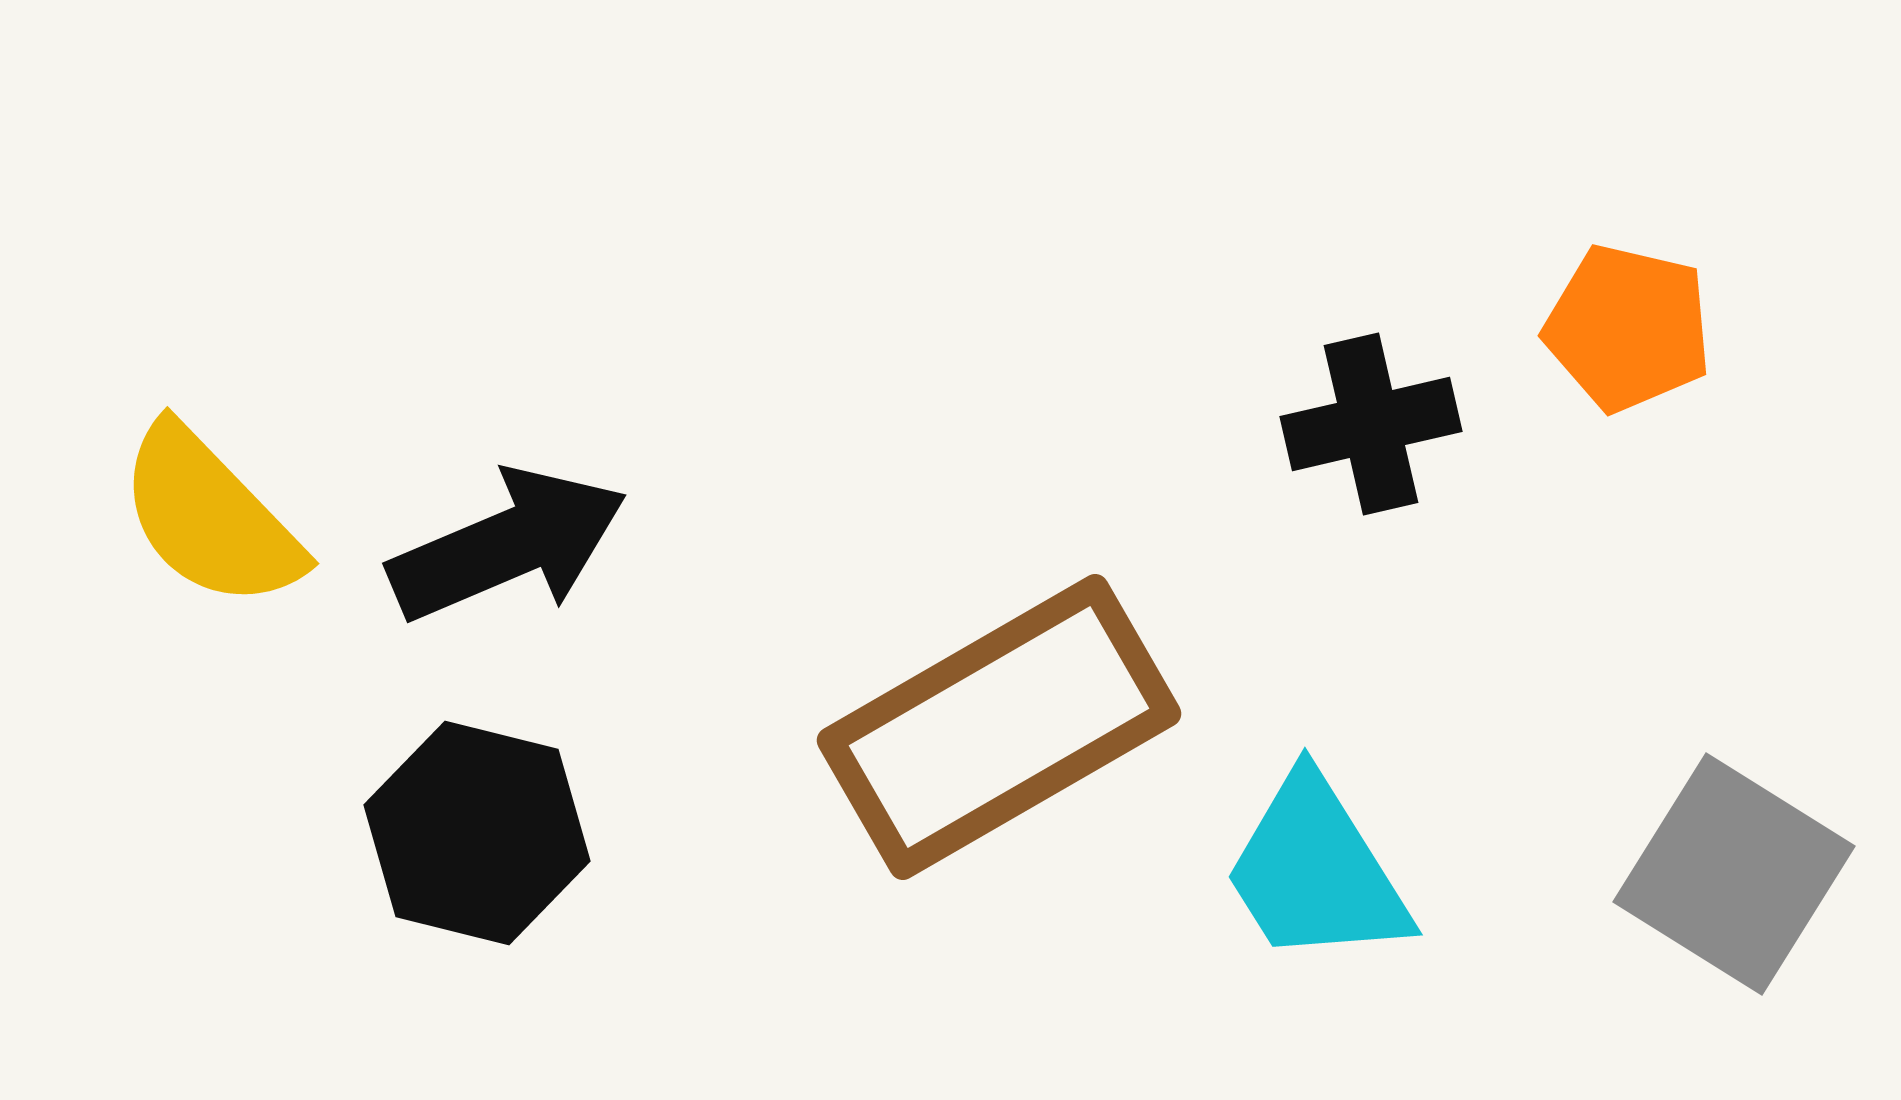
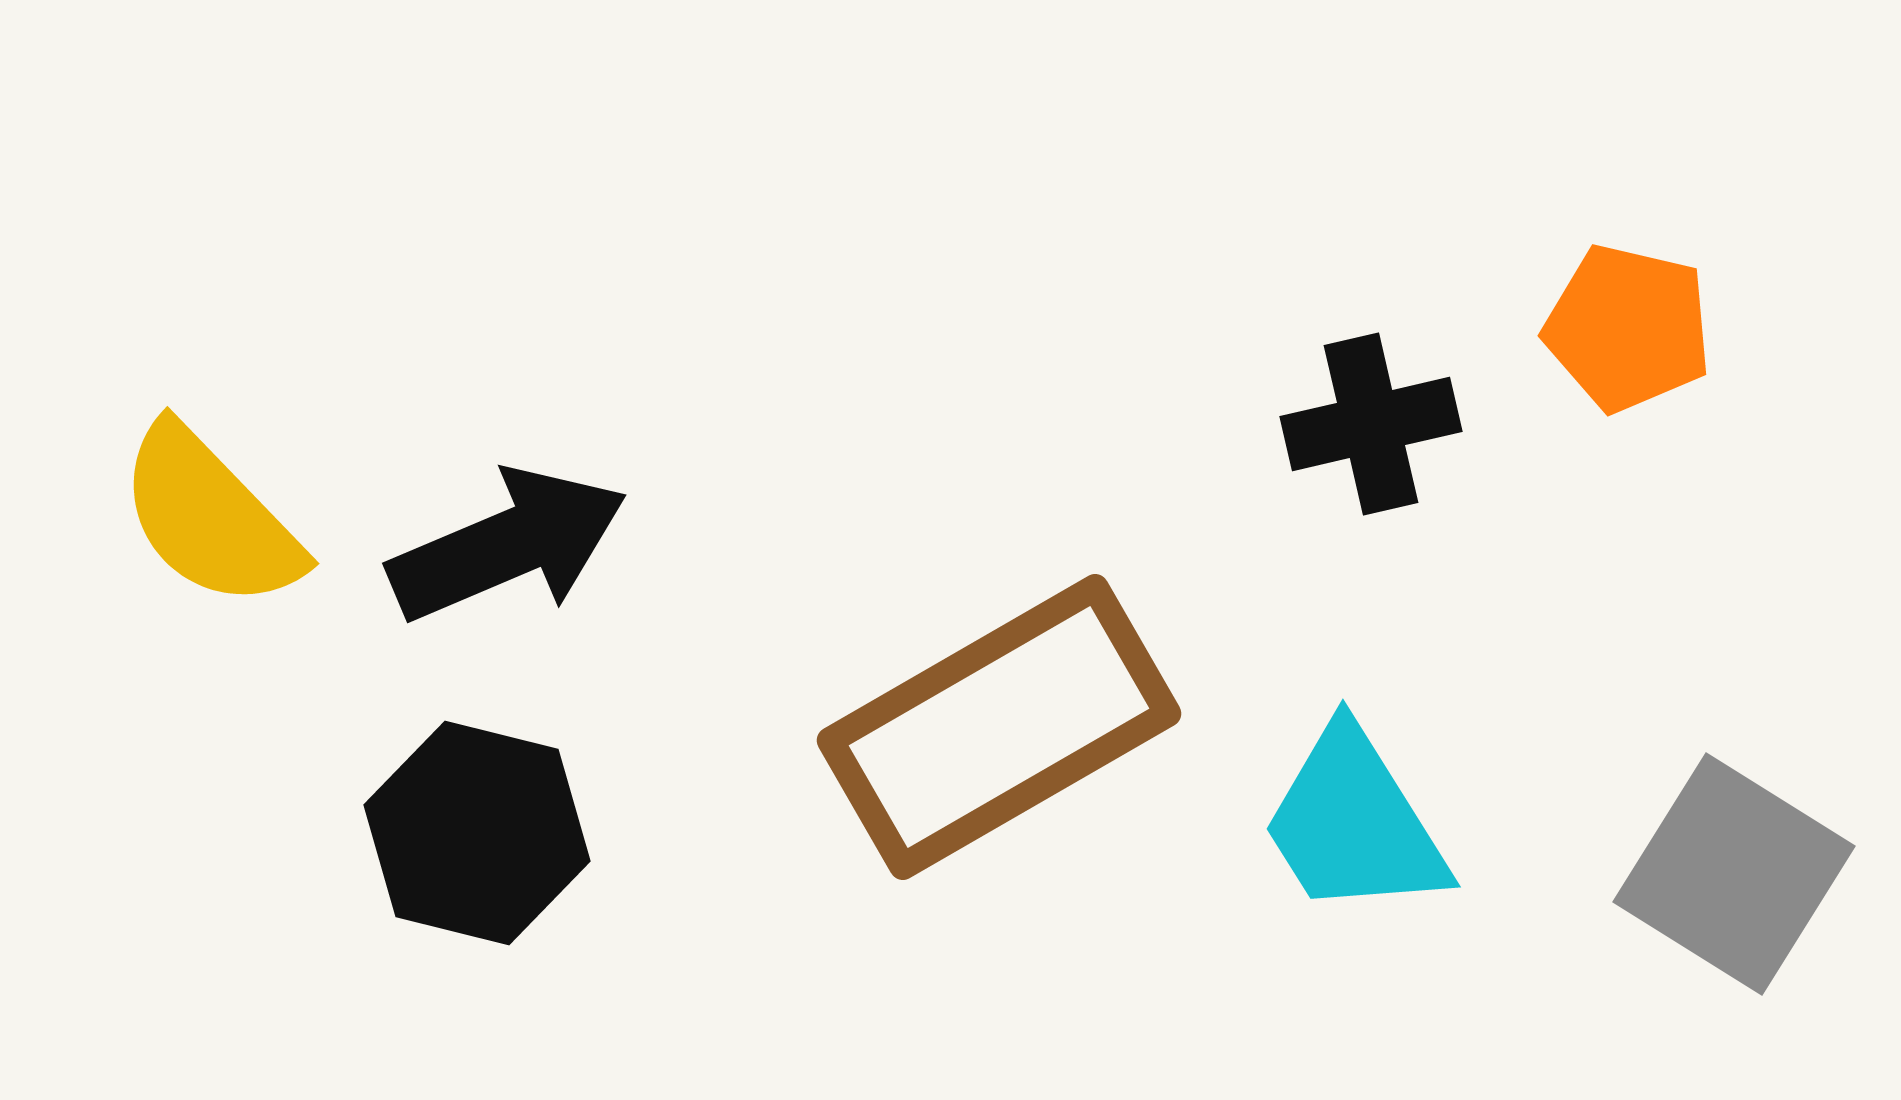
cyan trapezoid: moved 38 px right, 48 px up
